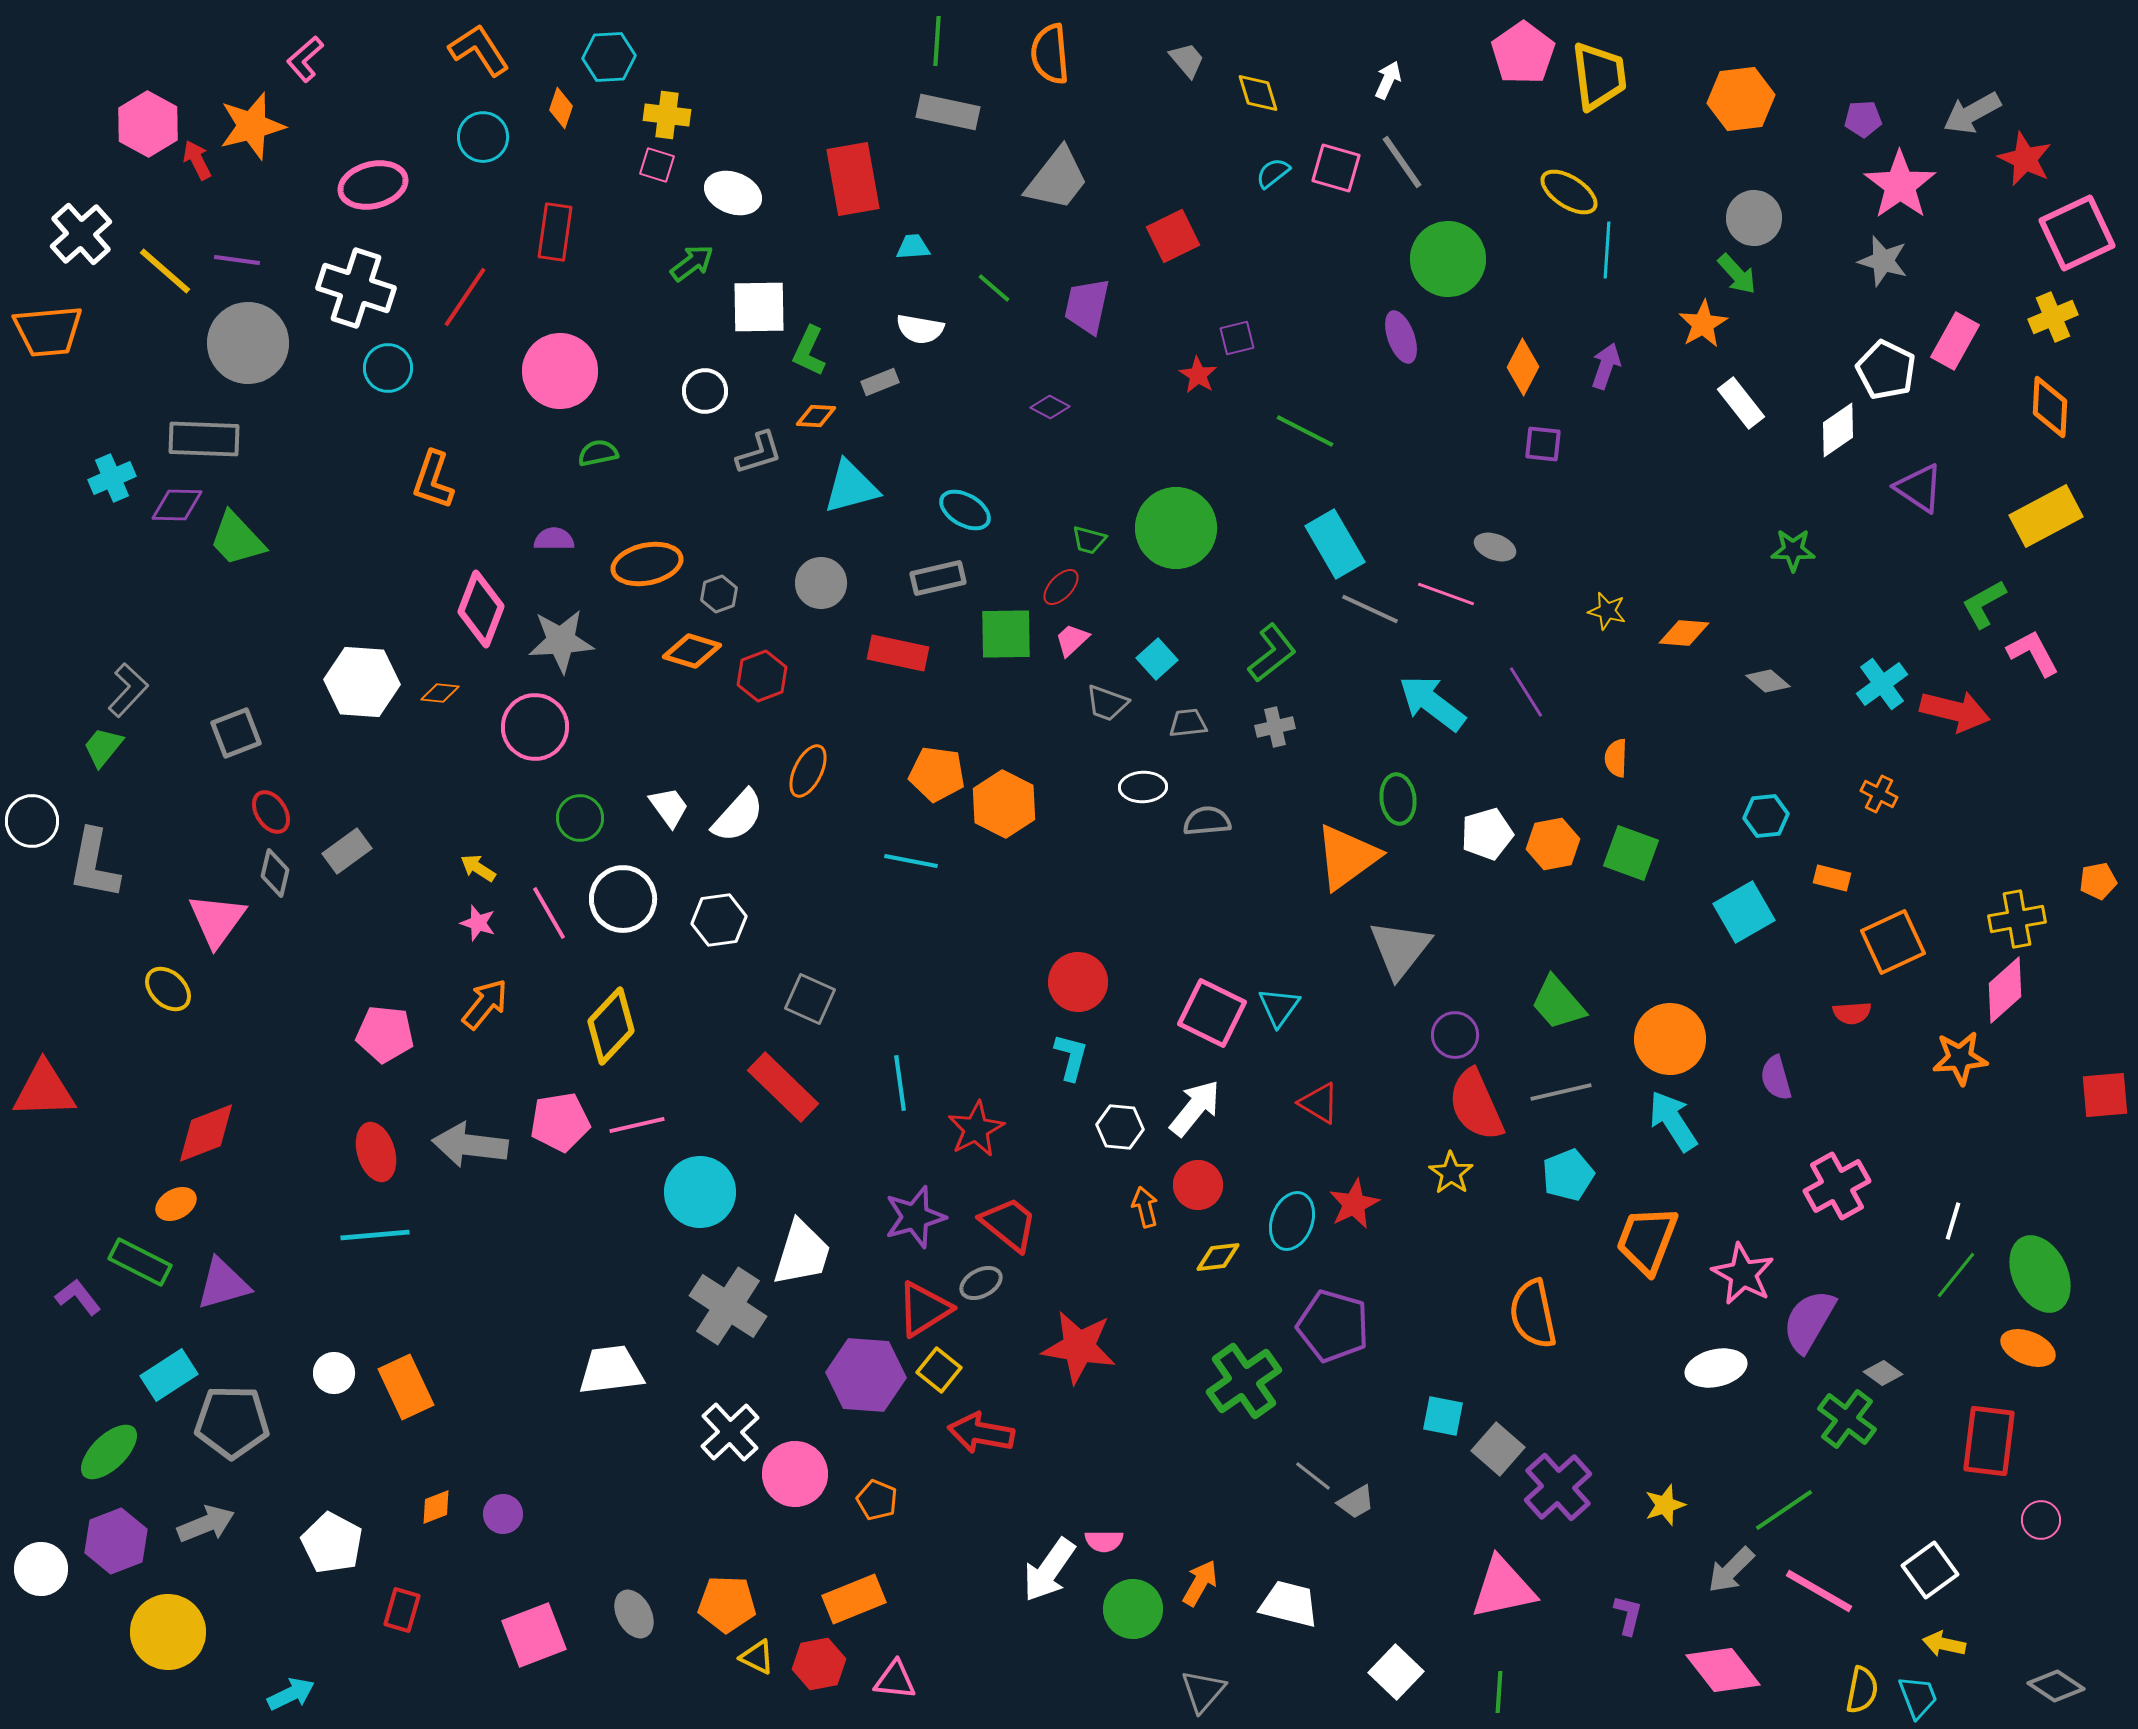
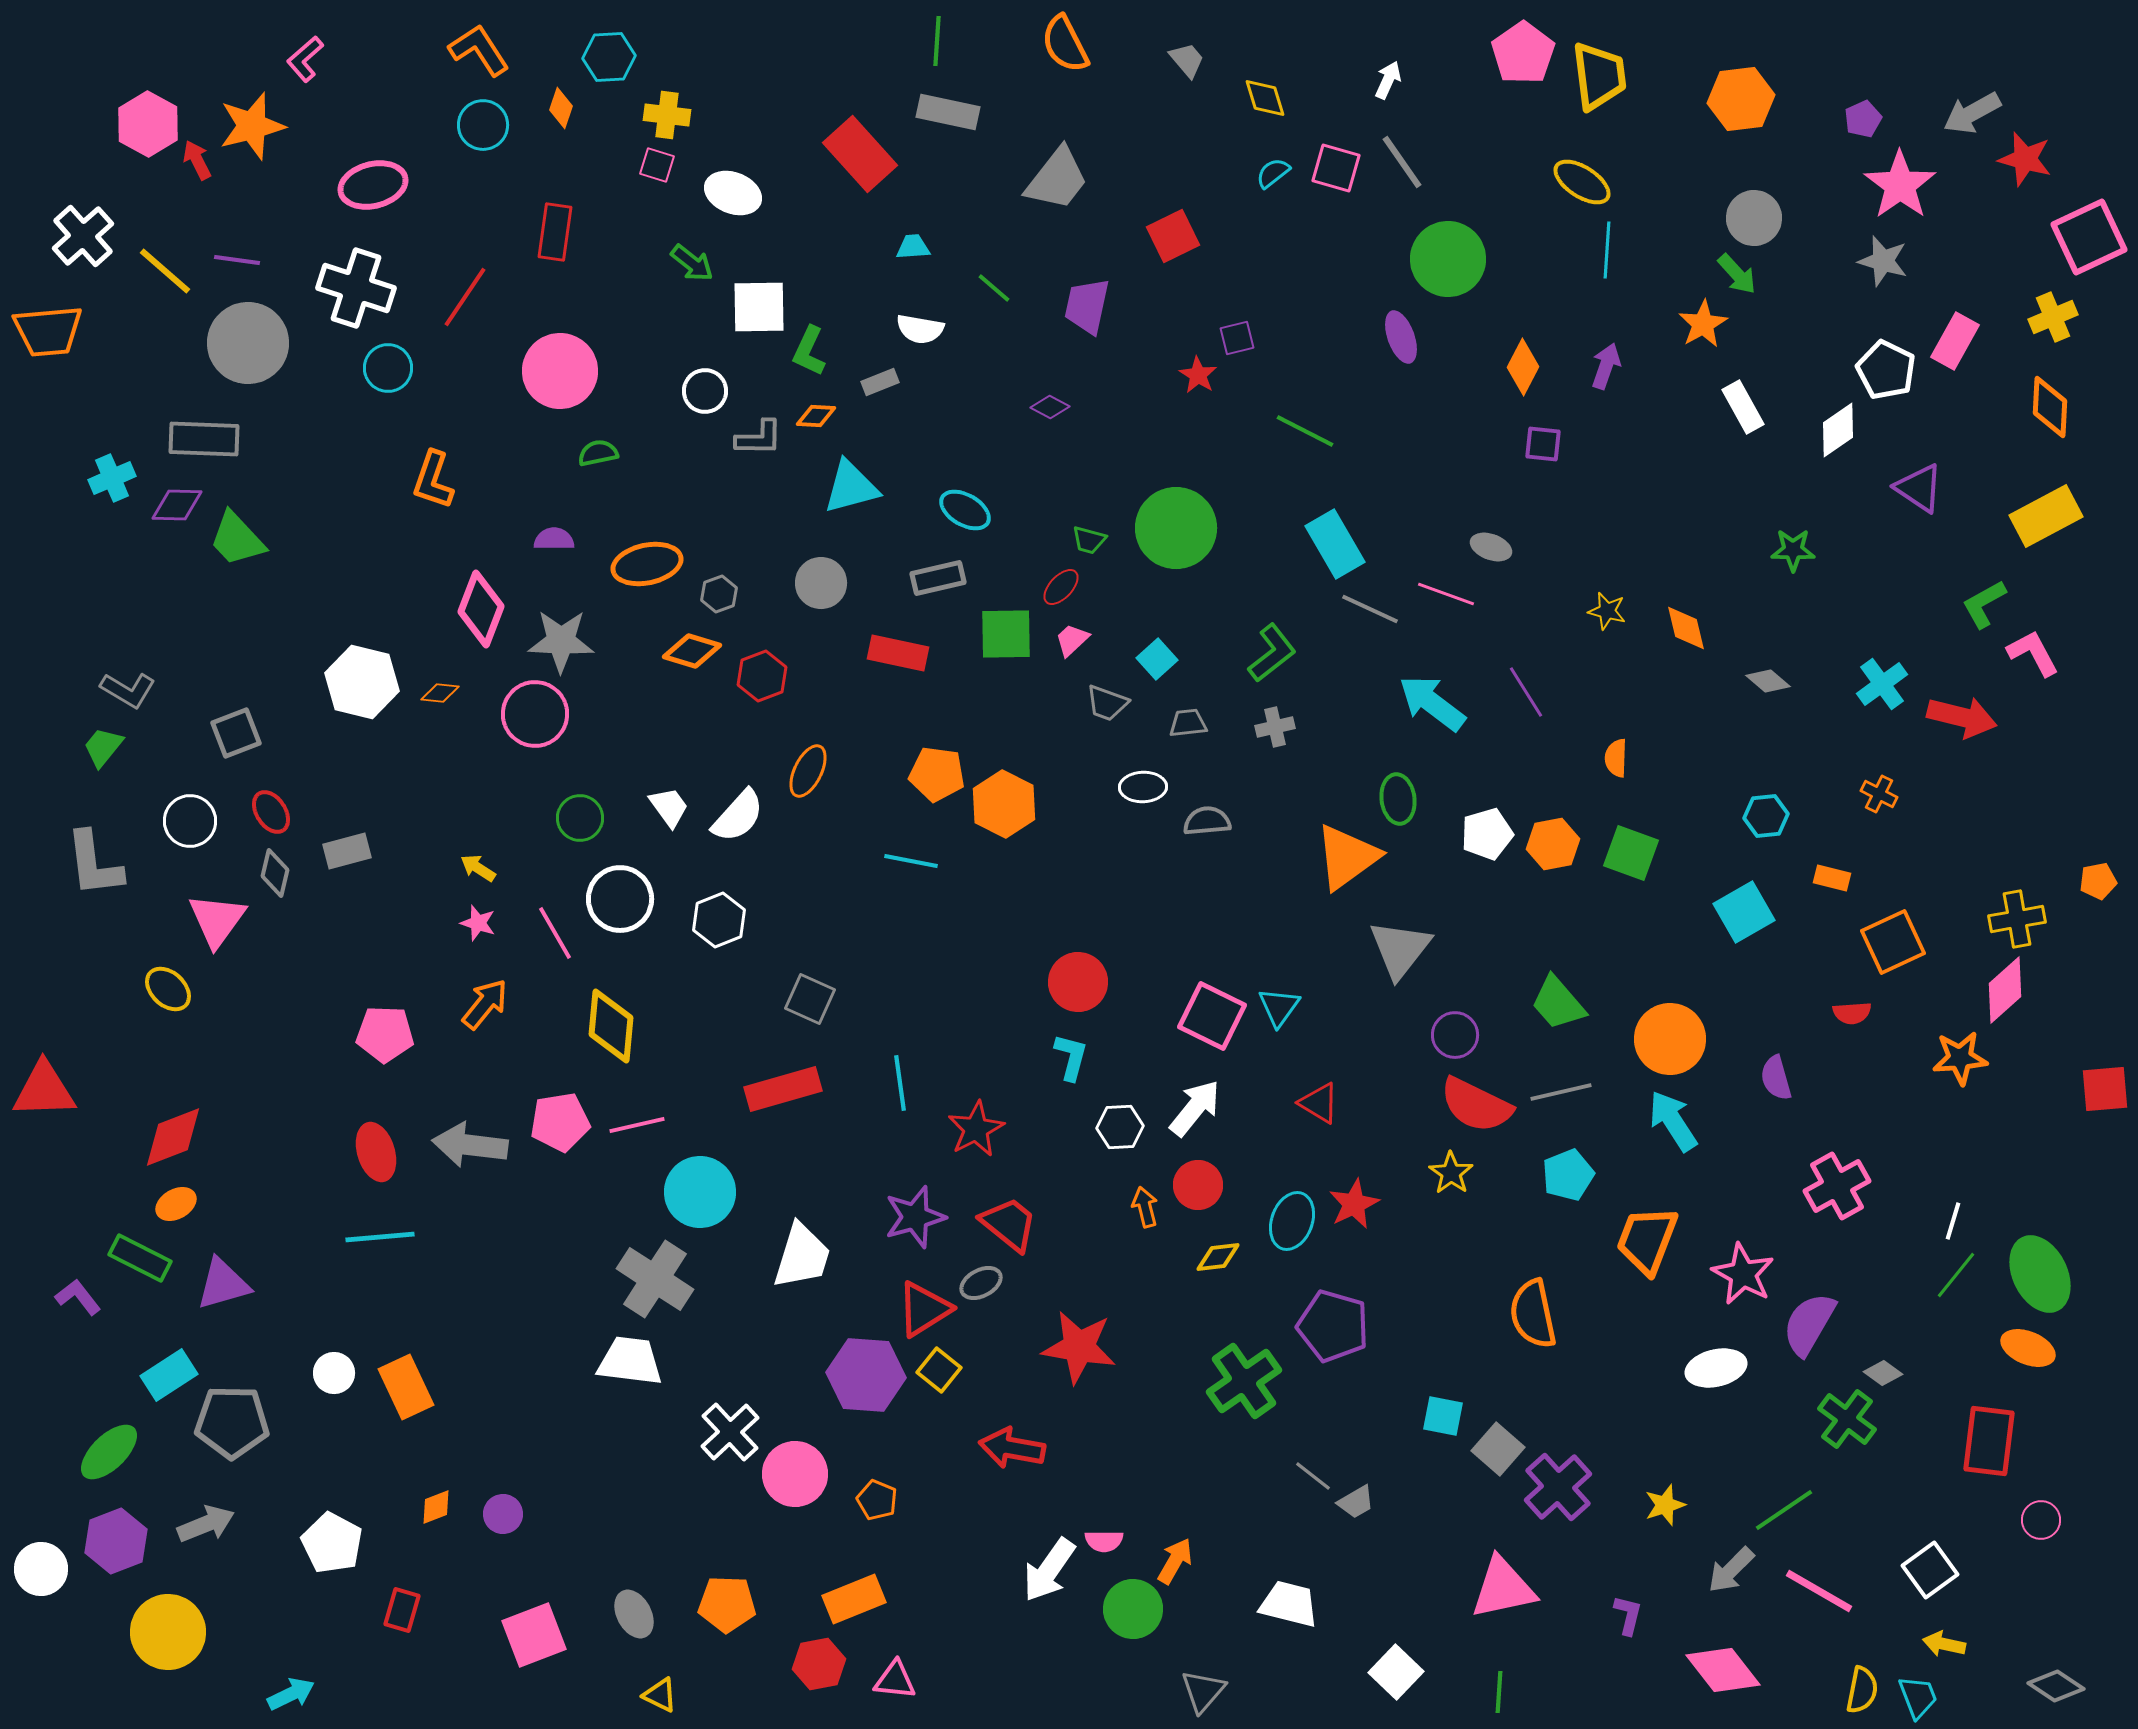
orange semicircle at (1050, 54): moved 15 px right, 10 px up; rotated 22 degrees counterclockwise
yellow diamond at (1258, 93): moved 7 px right, 5 px down
purple pentagon at (1863, 119): rotated 21 degrees counterclockwise
cyan circle at (483, 137): moved 12 px up
red star at (2025, 159): rotated 10 degrees counterclockwise
red rectangle at (853, 179): moved 7 px right, 25 px up; rotated 32 degrees counterclockwise
yellow ellipse at (1569, 192): moved 13 px right, 10 px up
pink square at (2077, 233): moved 12 px right, 4 px down
white cross at (81, 234): moved 2 px right, 2 px down
green arrow at (692, 263): rotated 75 degrees clockwise
white rectangle at (1741, 403): moved 2 px right, 4 px down; rotated 9 degrees clockwise
gray L-shape at (759, 453): moved 15 px up; rotated 18 degrees clockwise
gray ellipse at (1495, 547): moved 4 px left
orange diamond at (1684, 633): moved 2 px right, 5 px up; rotated 72 degrees clockwise
gray star at (561, 641): rotated 6 degrees clockwise
white hexagon at (362, 682): rotated 10 degrees clockwise
gray L-shape at (128, 690): rotated 78 degrees clockwise
red arrow at (1955, 711): moved 7 px right, 6 px down
pink circle at (535, 727): moved 13 px up
white circle at (32, 821): moved 158 px right
gray rectangle at (347, 851): rotated 21 degrees clockwise
gray L-shape at (94, 864): rotated 18 degrees counterclockwise
white circle at (623, 899): moved 3 px left
pink line at (549, 913): moved 6 px right, 20 px down
white hexagon at (719, 920): rotated 14 degrees counterclockwise
pink square at (1212, 1013): moved 3 px down
yellow diamond at (611, 1026): rotated 38 degrees counterclockwise
pink pentagon at (385, 1034): rotated 4 degrees counterclockwise
red rectangle at (783, 1087): moved 2 px down; rotated 60 degrees counterclockwise
red square at (2105, 1095): moved 6 px up
red semicircle at (1476, 1105): rotated 40 degrees counterclockwise
white hexagon at (1120, 1127): rotated 9 degrees counterclockwise
red diamond at (206, 1133): moved 33 px left, 4 px down
cyan line at (375, 1235): moved 5 px right, 2 px down
white trapezoid at (802, 1253): moved 3 px down
green rectangle at (140, 1262): moved 4 px up
gray cross at (728, 1306): moved 73 px left, 27 px up
purple semicircle at (1809, 1321): moved 3 px down
white trapezoid at (611, 1370): moved 19 px right, 9 px up; rotated 14 degrees clockwise
red arrow at (981, 1433): moved 31 px right, 15 px down
orange arrow at (1200, 1583): moved 25 px left, 22 px up
yellow triangle at (757, 1657): moved 97 px left, 38 px down
